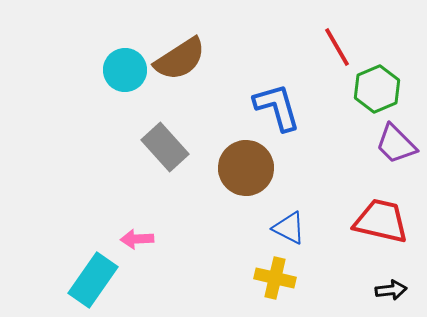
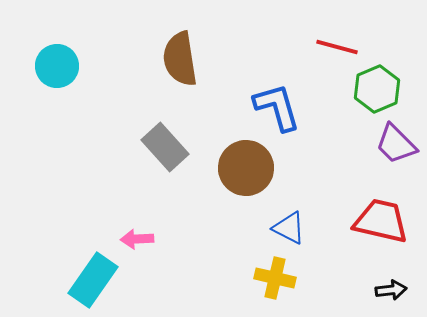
red line: rotated 45 degrees counterclockwise
brown semicircle: rotated 114 degrees clockwise
cyan circle: moved 68 px left, 4 px up
